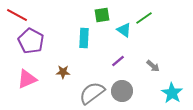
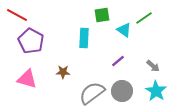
pink triangle: rotated 40 degrees clockwise
cyan star: moved 16 px left, 2 px up
